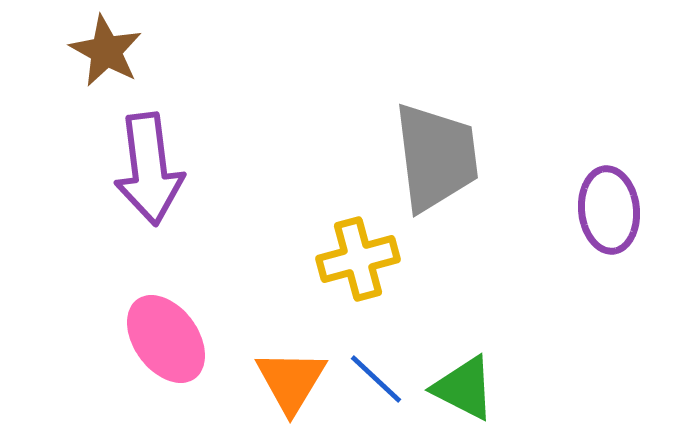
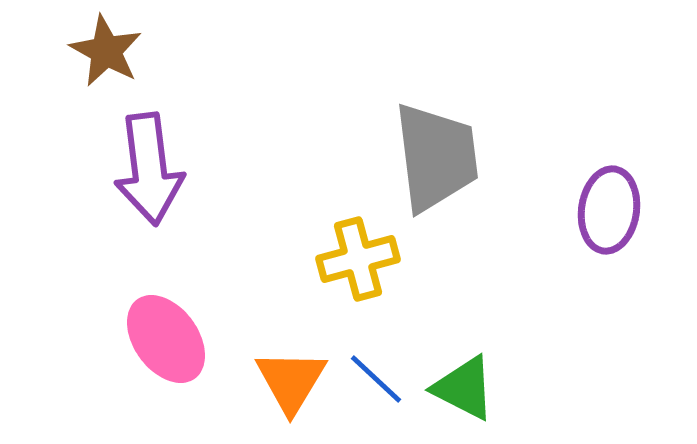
purple ellipse: rotated 14 degrees clockwise
